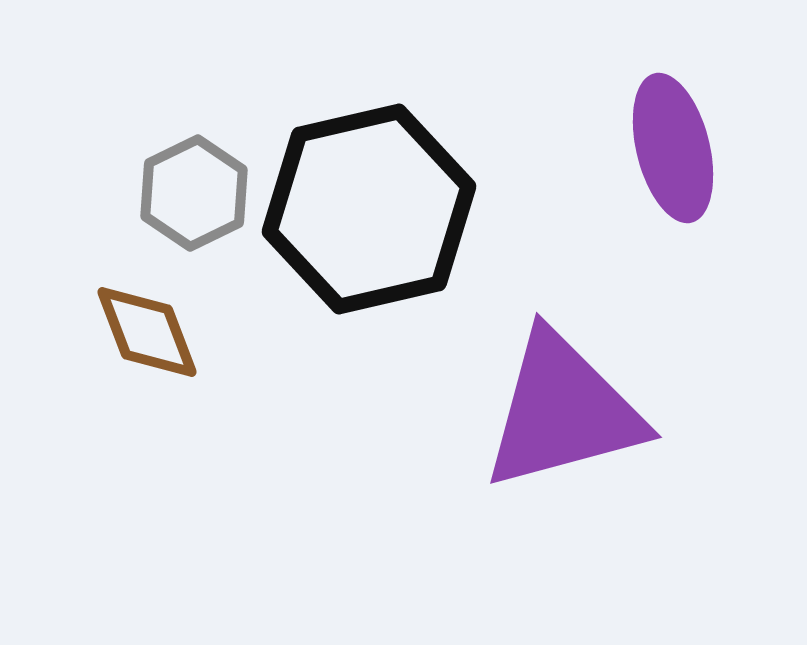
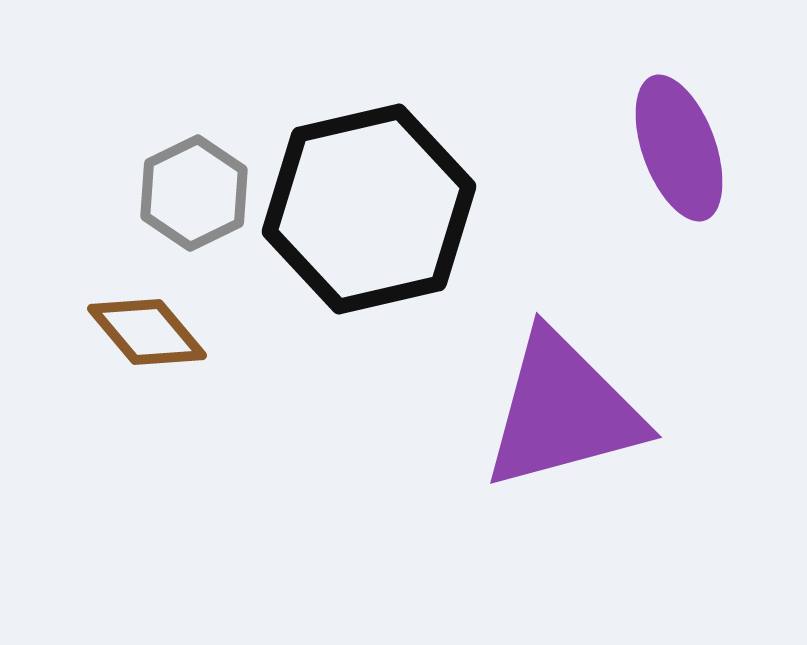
purple ellipse: moved 6 px right; rotated 6 degrees counterclockwise
brown diamond: rotated 19 degrees counterclockwise
